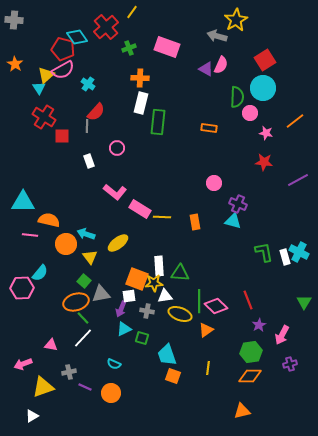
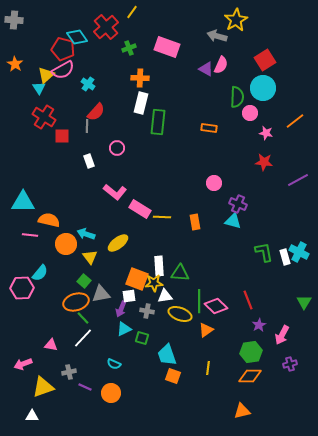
white triangle at (32, 416): rotated 32 degrees clockwise
